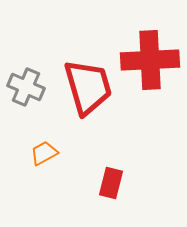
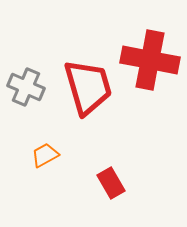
red cross: rotated 14 degrees clockwise
orange trapezoid: moved 1 px right, 2 px down
red rectangle: rotated 44 degrees counterclockwise
